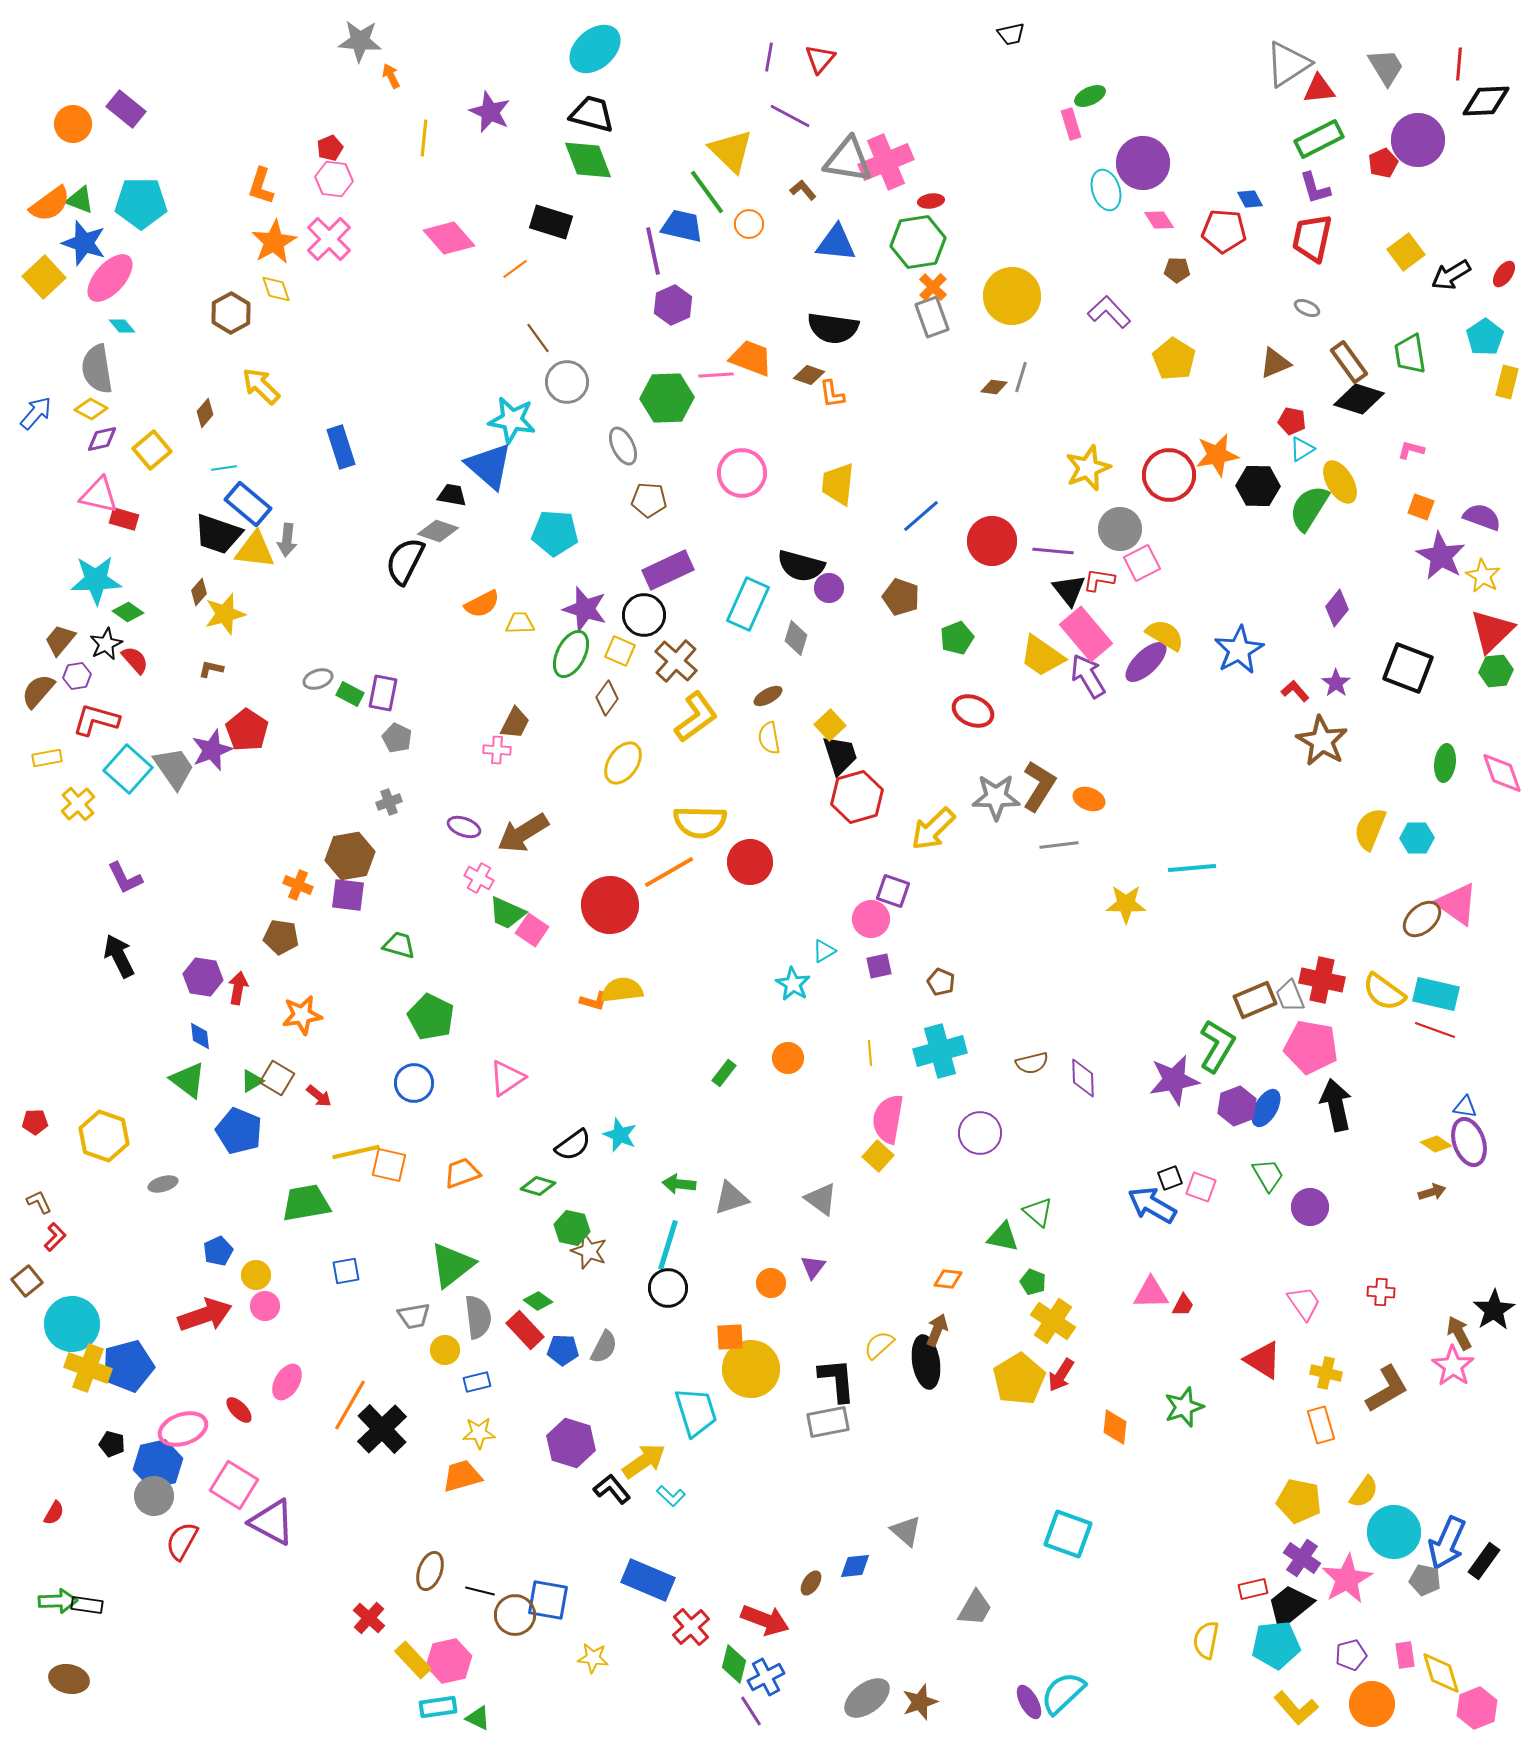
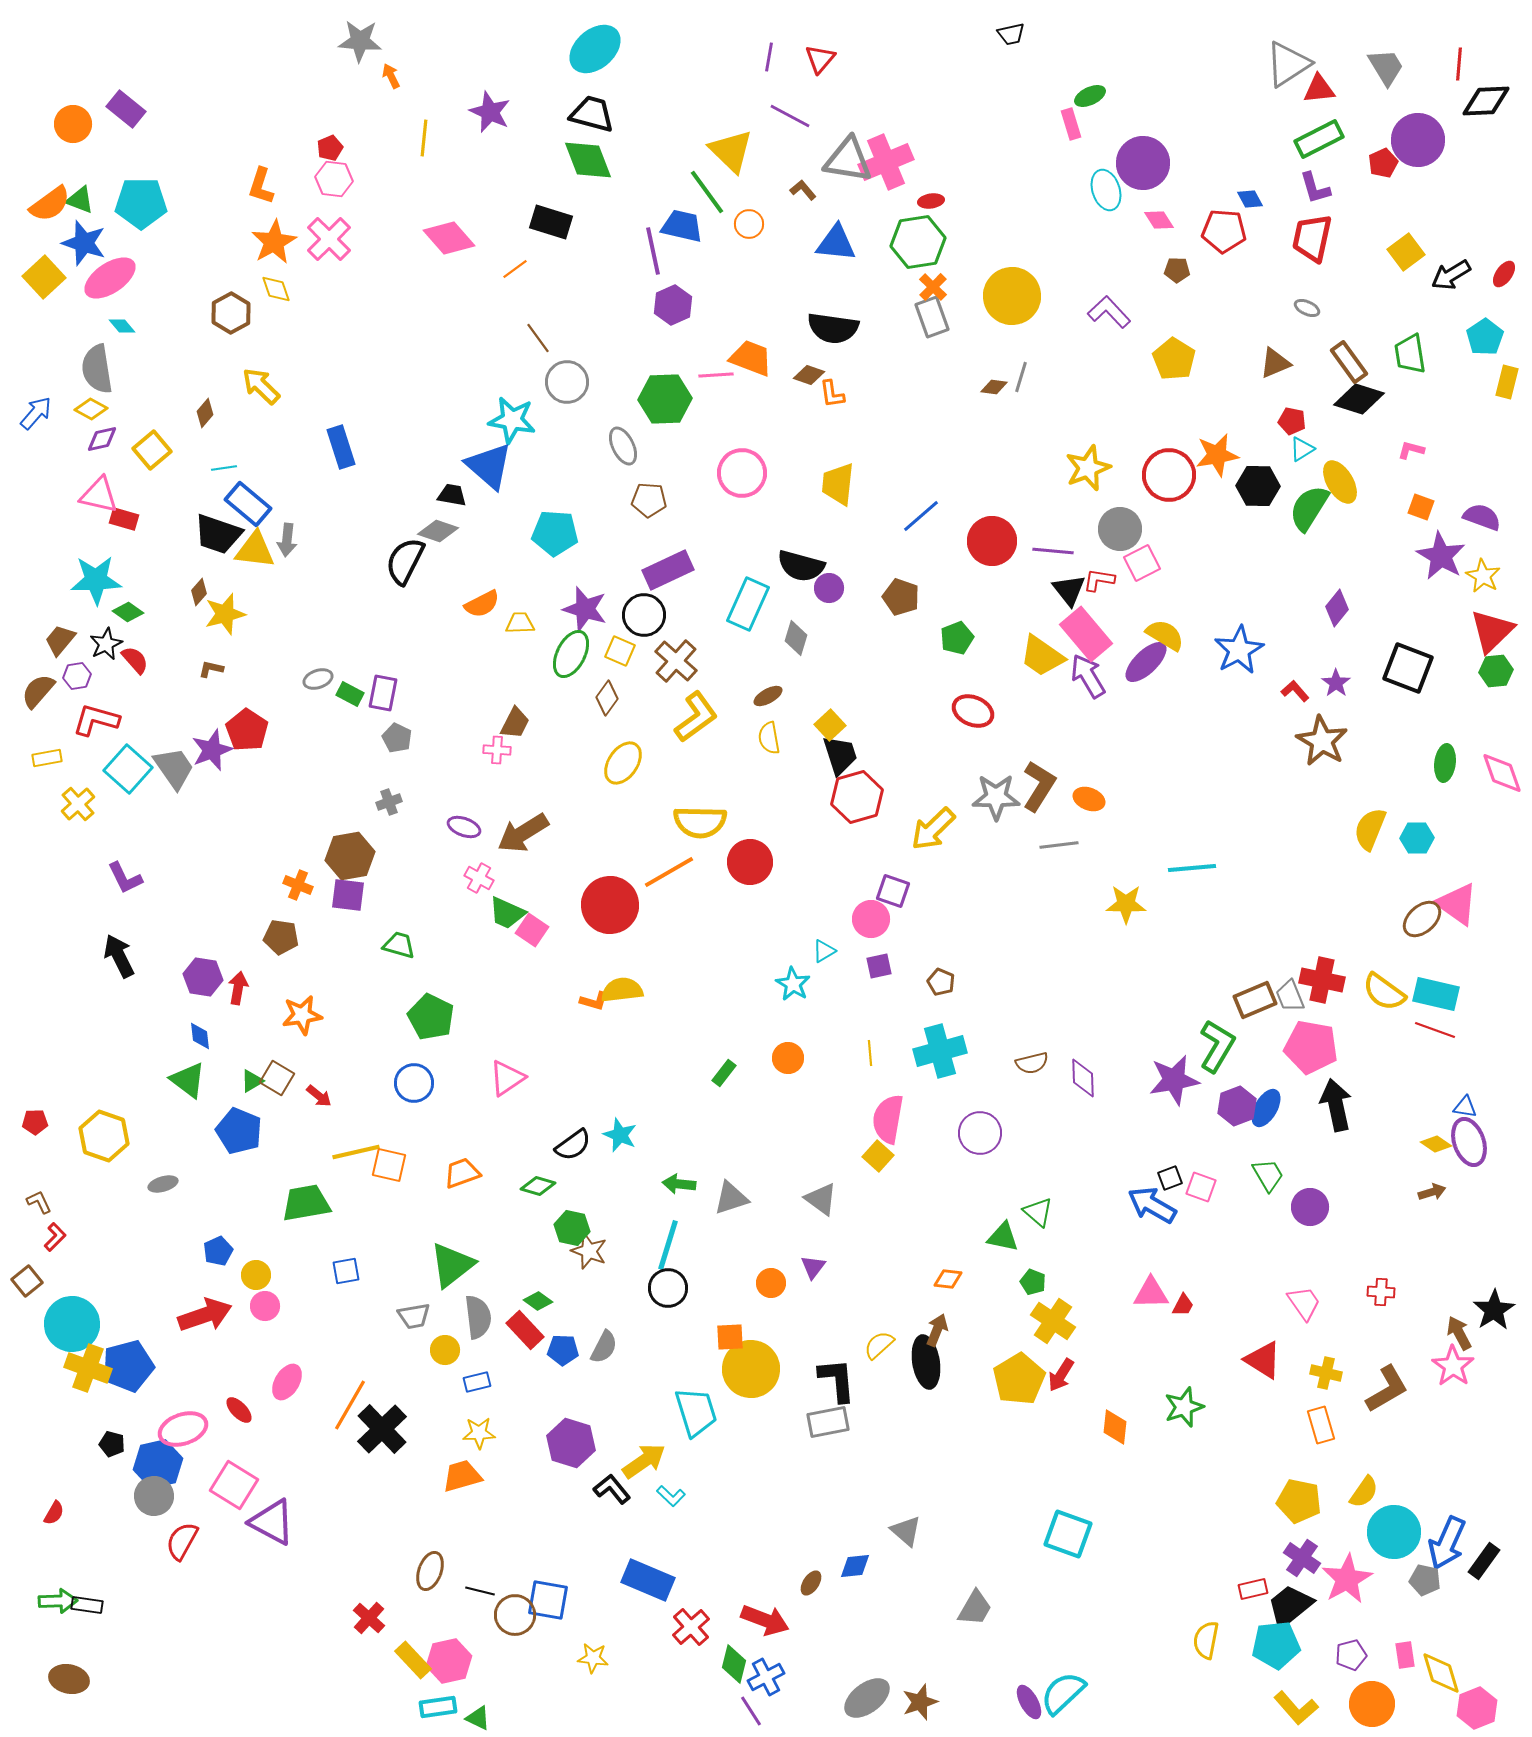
pink ellipse at (110, 278): rotated 14 degrees clockwise
green hexagon at (667, 398): moved 2 px left, 1 px down
